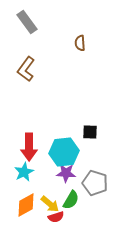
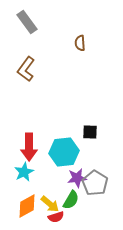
purple star: moved 11 px right, 5 px down; rotated 12 degrees counterclockwise
gray pentagon: rotated 15 degrees clockwise
orange diamond: moved 1 px right, 1 px down
